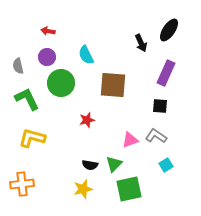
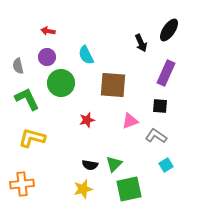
pink triangle: moved 19 px up
